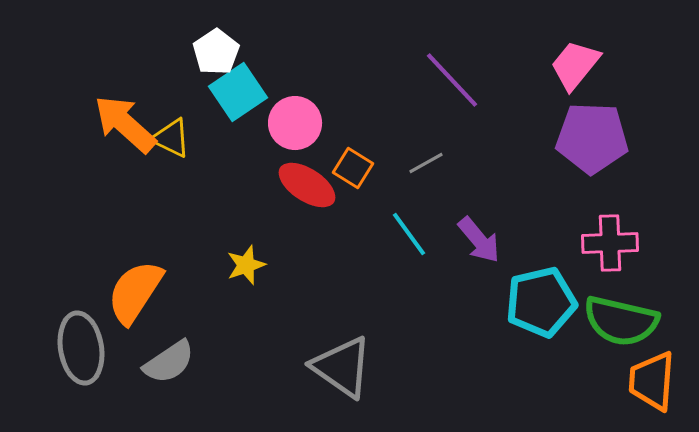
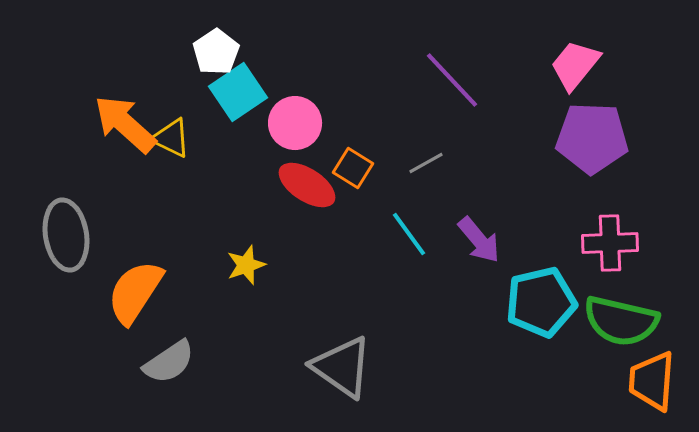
gray ellipse: moved 15 px left, 113 px up
